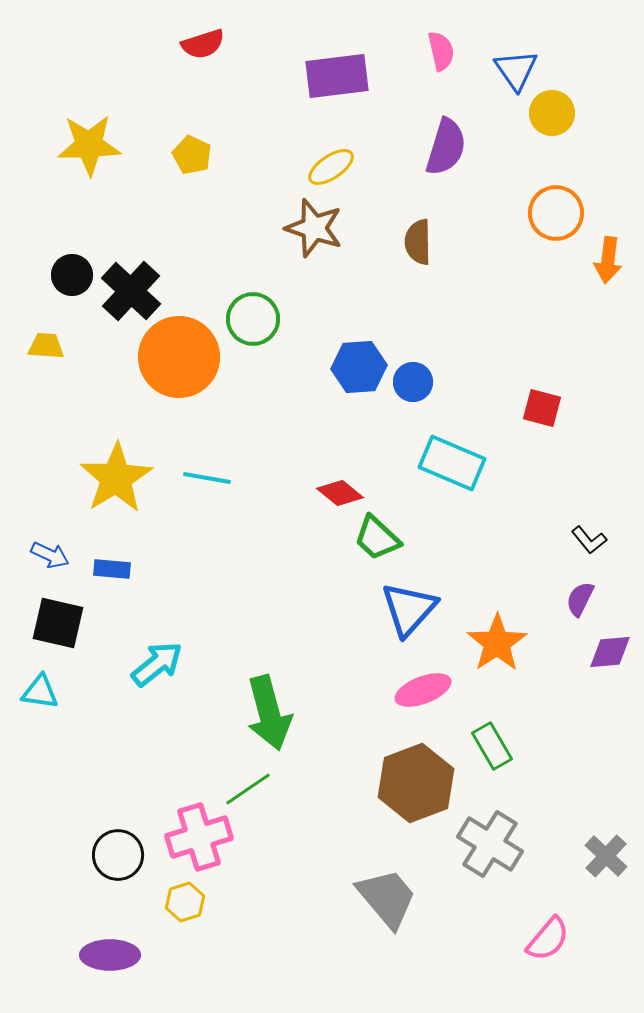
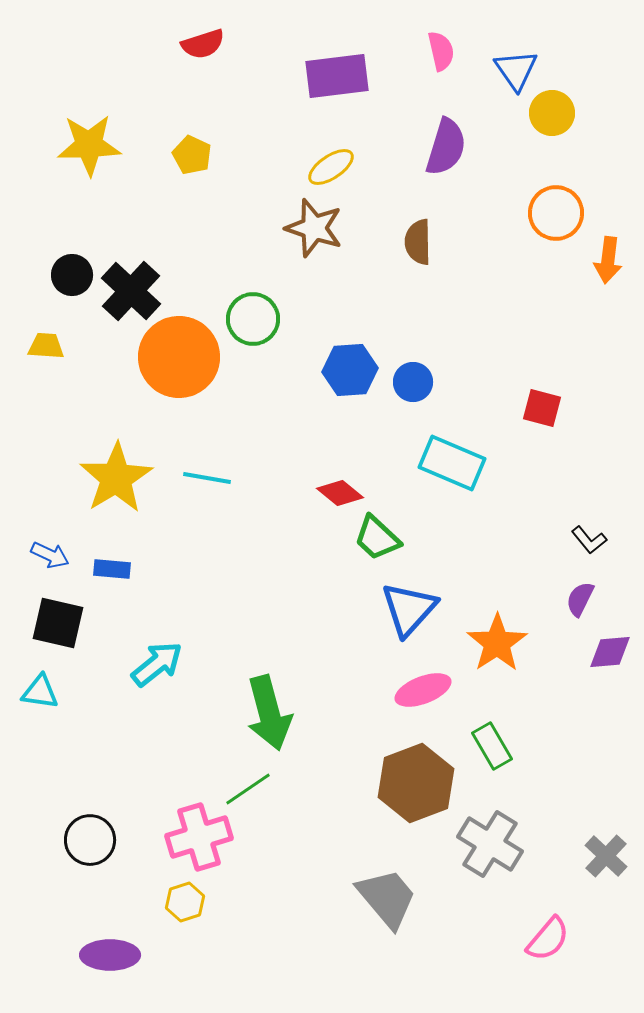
blue hexagon at (359, 367): moved 9 px left, 3 px down
black circle at (118, 855): moved 28 px left, 15 px up
